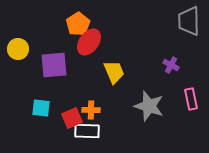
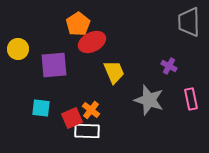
gray trapezoid: moved 1 px down
red ellipse: moved 3 px right; rotated 28 degrees clockwise
purple cross: moved 2 px left, 1 px down
gray star: moved 6 px up
orange cross: rotated 36 degrees clockwise
